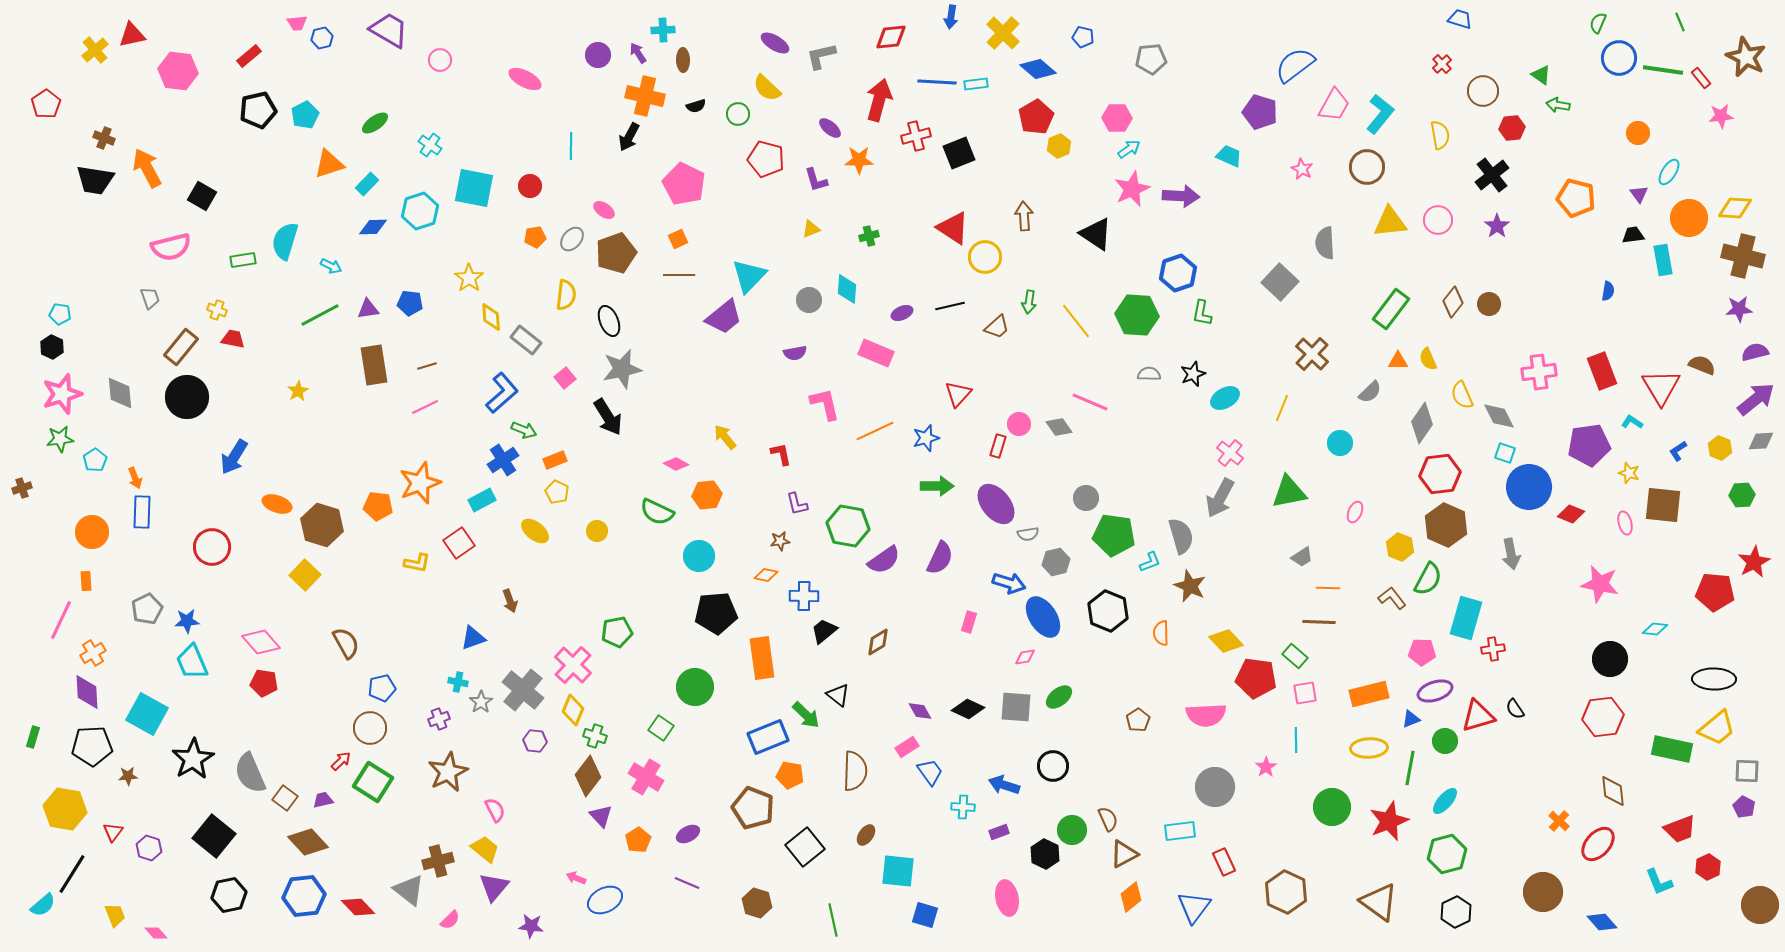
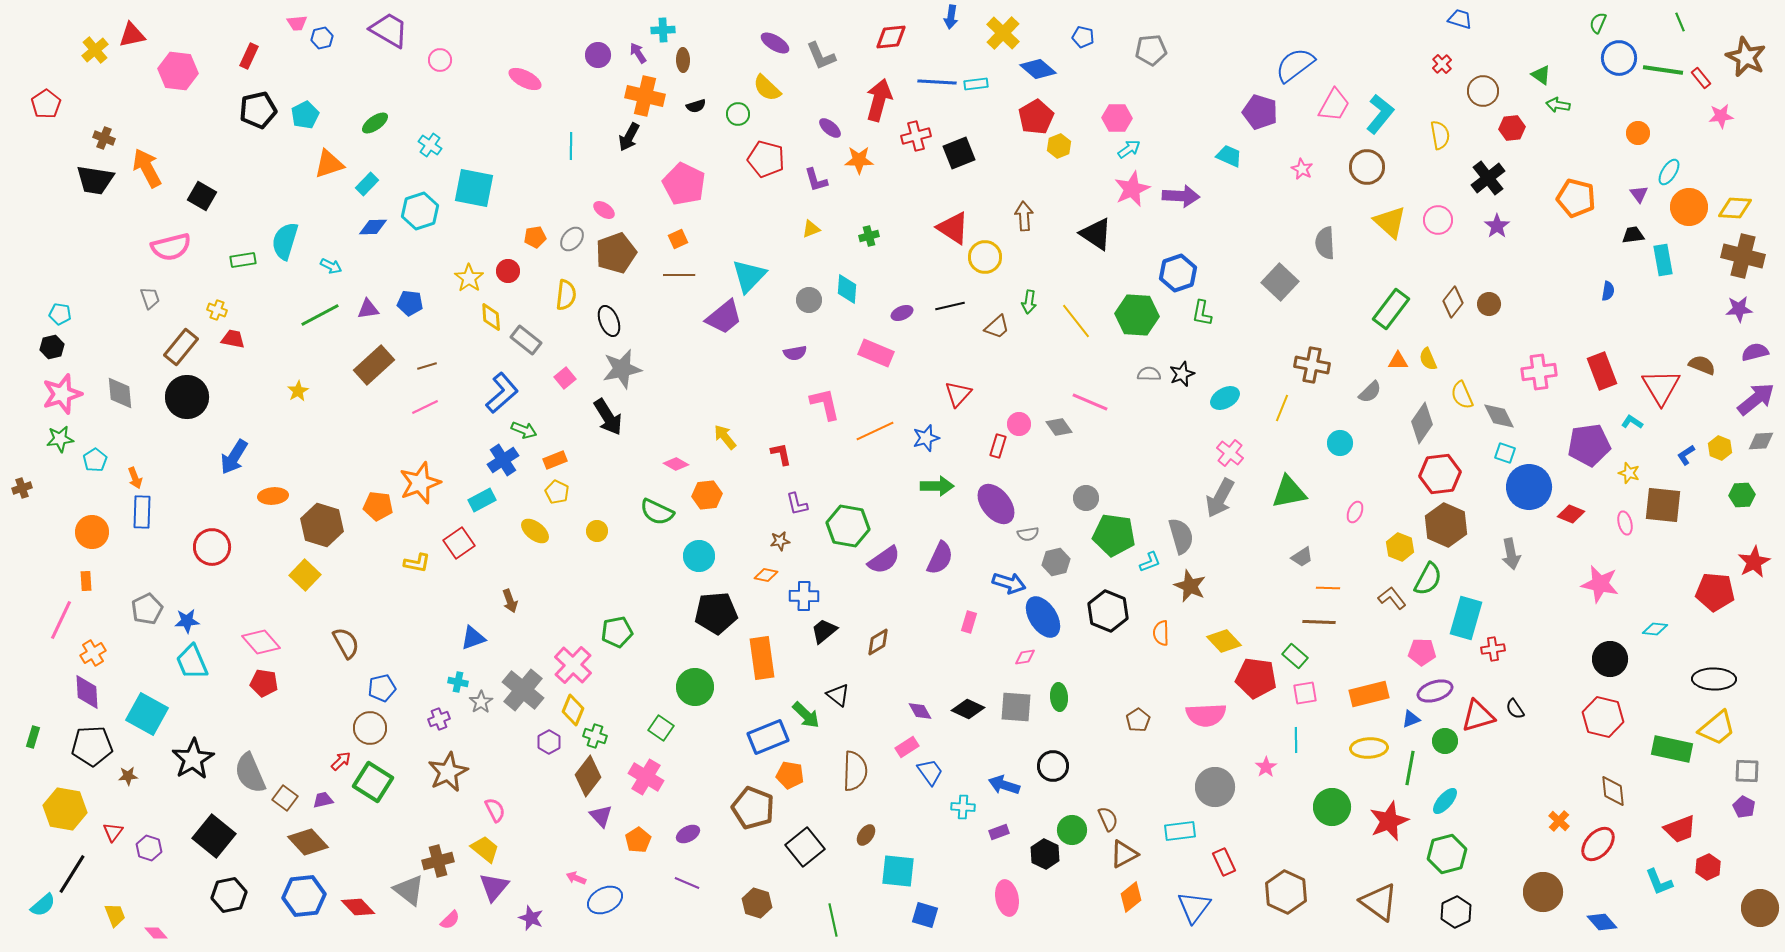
red rectangle at (249, 56): rotated 25 degrees counterclockwise
gray L-shape at (821, 56): rotated 100 degrees counterclockwise
gray pentagon at (1151, 59): moved 9 px up
black cross at (1492, 175): moved 4 px left, 3 px down
red circle at (530, 186): moved 22 px left, 85 px down
orange circle at (1689, 218): moved 11 px up
yellow triangle at (1390, 222): rotated 48 degrees clockwise
black hexagon at (52, 347): rotated 20 degrees clockwise
brown cross at (1312, 354): moved 11 px down; rotated 32 degrees counterclockwise
brown rectangle at (374, 365): rotated 57 degrees clockwise
black star at (1193, 374): moved 11 px left
blue L-shape at (1678, 451): moved 8 px right, 4 px down
orange ellipse at (277, 504): moved 4 px left, 8 px up; rotated 24 degrees counterclockwise
yellow diamond at (1226, 641): moved 2 px left
green ellipse at (1059, 697): rotated 56 degrees counterclockwise
red hexagon at (1603, 717): rotated 21 degrees clockwise
purple hexagon at (535, 741): moved 14 px right, 1 px down; rotated 25 degrees clockwise
brown circle at (1760, 905): moved 3 px down
purple star at (531, 926): moved 8 px up; rotated 15 degrees clockwise
